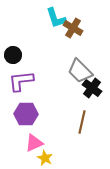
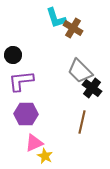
yellow star: moved 2 px up
